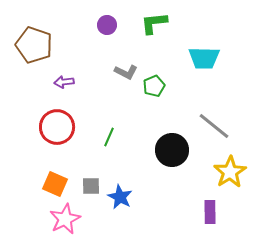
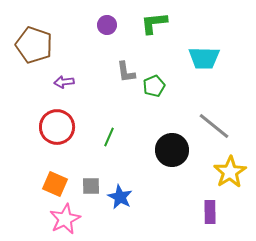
gray L-shape: rotated 55 degrees clockwise
